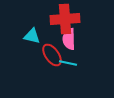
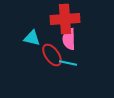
cyan triangle: moved 2 px down
